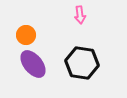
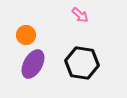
pink arrow: rotated 42 degrees counterclockwise
purple ellipse: rotated 68 degrees clockwise
